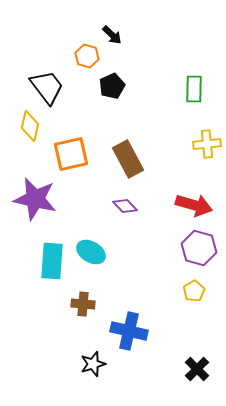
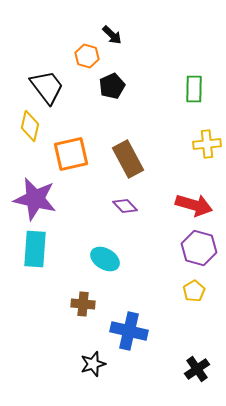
cyan ellipse: moved 14 px right, 7 px down
cyan rectangle: moved 17 px left, 12 px up
black cross: rotated 10 degrees clockwise
